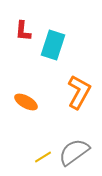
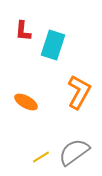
yellow line: moved 2 px left
